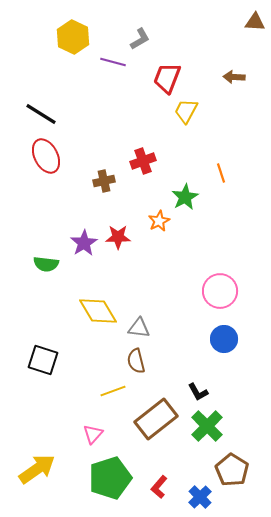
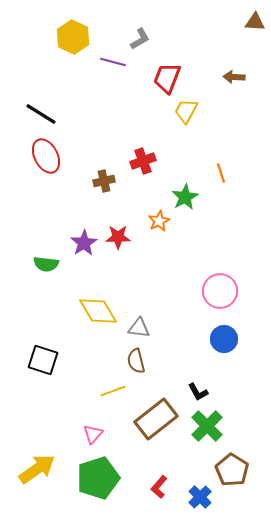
green pentagon: moved 12 px left
